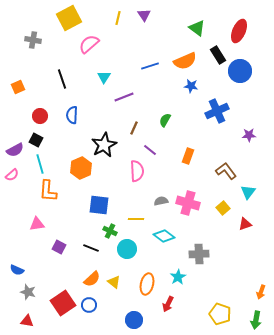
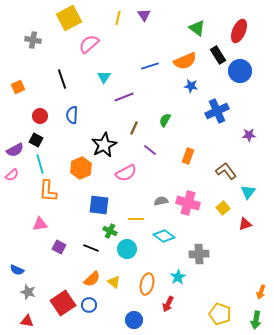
pink semicircle at (137, 171): moved 11 px left, 2 px down; rotated 65 degrees clockwise
pink triangle at (37, 224): moved 3 px right
